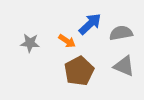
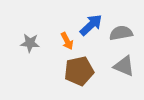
blue arrow: moved 1 px right, 1 px down
orange arrow: rotated 30 degrees clockwise
brown pentagon: rotated 16 degrees clockwise
